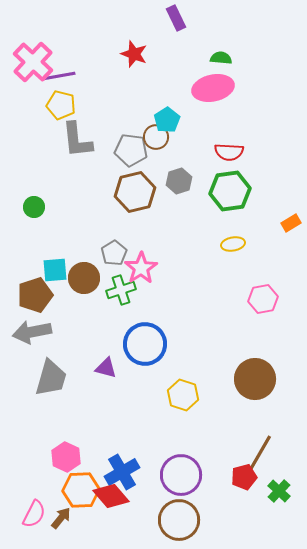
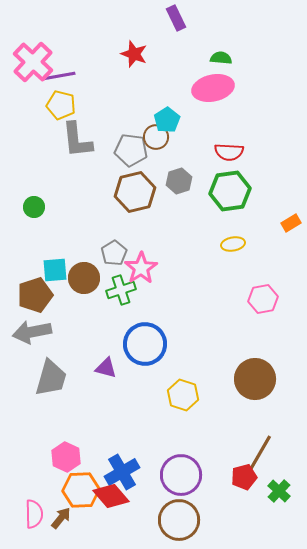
pink semicircle at (34, 514): rotated 28 degrees counterclockwise
